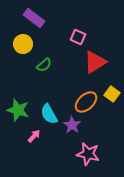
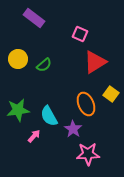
pink square: moved 2 px right, 3 px up
yellow circle: moved 5 px left, 15 px down
yellow square: moved 1 px left
orange ellipse: moved 2 px down; rotated 70 degrees counterclockwise
green star: rotated 25 degrees counterclockwise
cyan semicircle: moved 2 px down
purple star: moved 1 px right, 4 px down
pink star: rotated 15 degrees counterclockwise
